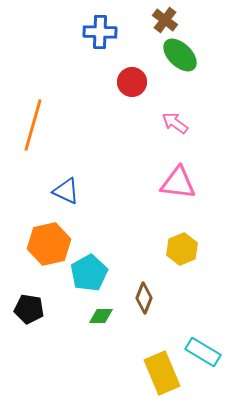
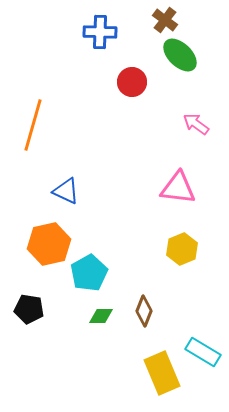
pink arrow: moved 21 px right, 1 px down
pink triangle: moved 5 px down
brown diamond: moved 13 px down
